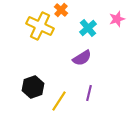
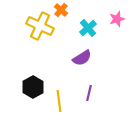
black hexagon: rotated 10 degrees counterclockwise
yellow line: rotated 40 degrees counterclockwise
